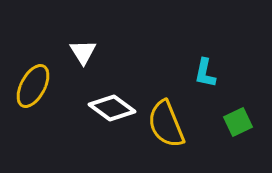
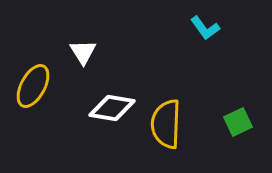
cyan L-shape: moved 45 px up; rotated 48 degrees counterclockwise
white diamond: rotated 27 degrees counterclockwise
yellow semicircle: rotated 24 degrees clockwise
